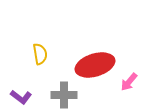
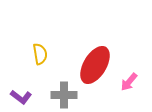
red ellipse: rotated 42 degrees counterclockwise
